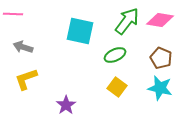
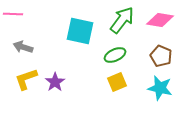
green arrow: moved 5 px left, 1 px up
brown pentagon: moved 2 px up
yellow square: moved 5 px up; rotated 30 degrees clockwise
purple star: moved 11 px left, 23 px up
